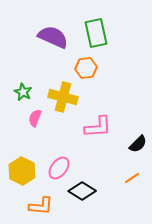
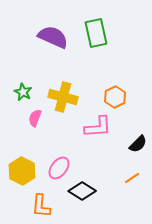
orange hexagon: moved 29 px right, 29 px down; rotated 20 degrees counterclockwise
orange L-shape: rotated 90 degrees clockwise
